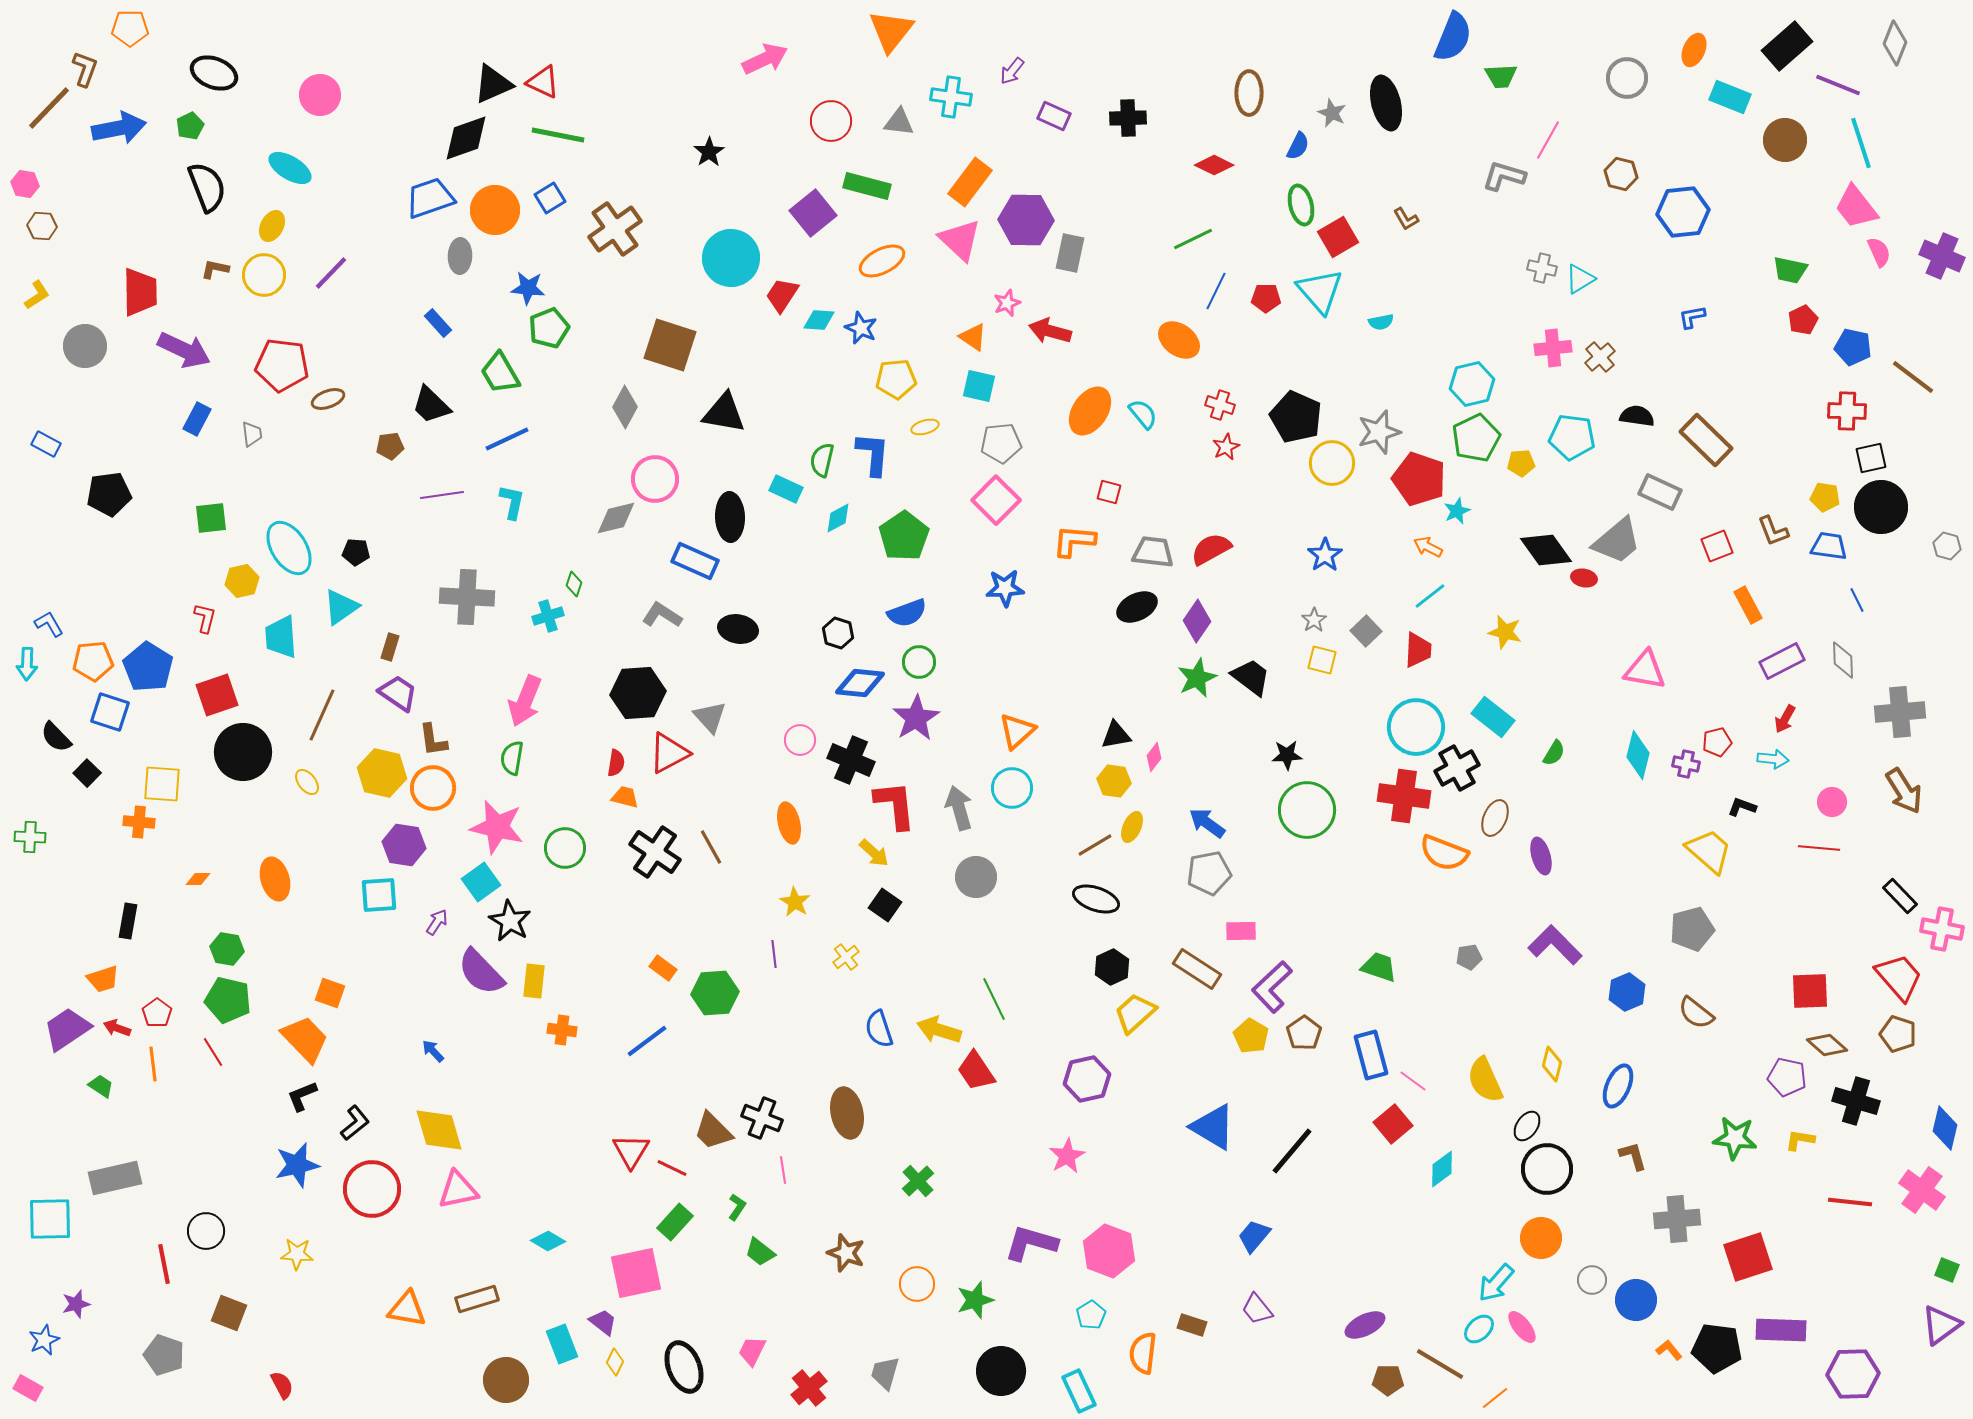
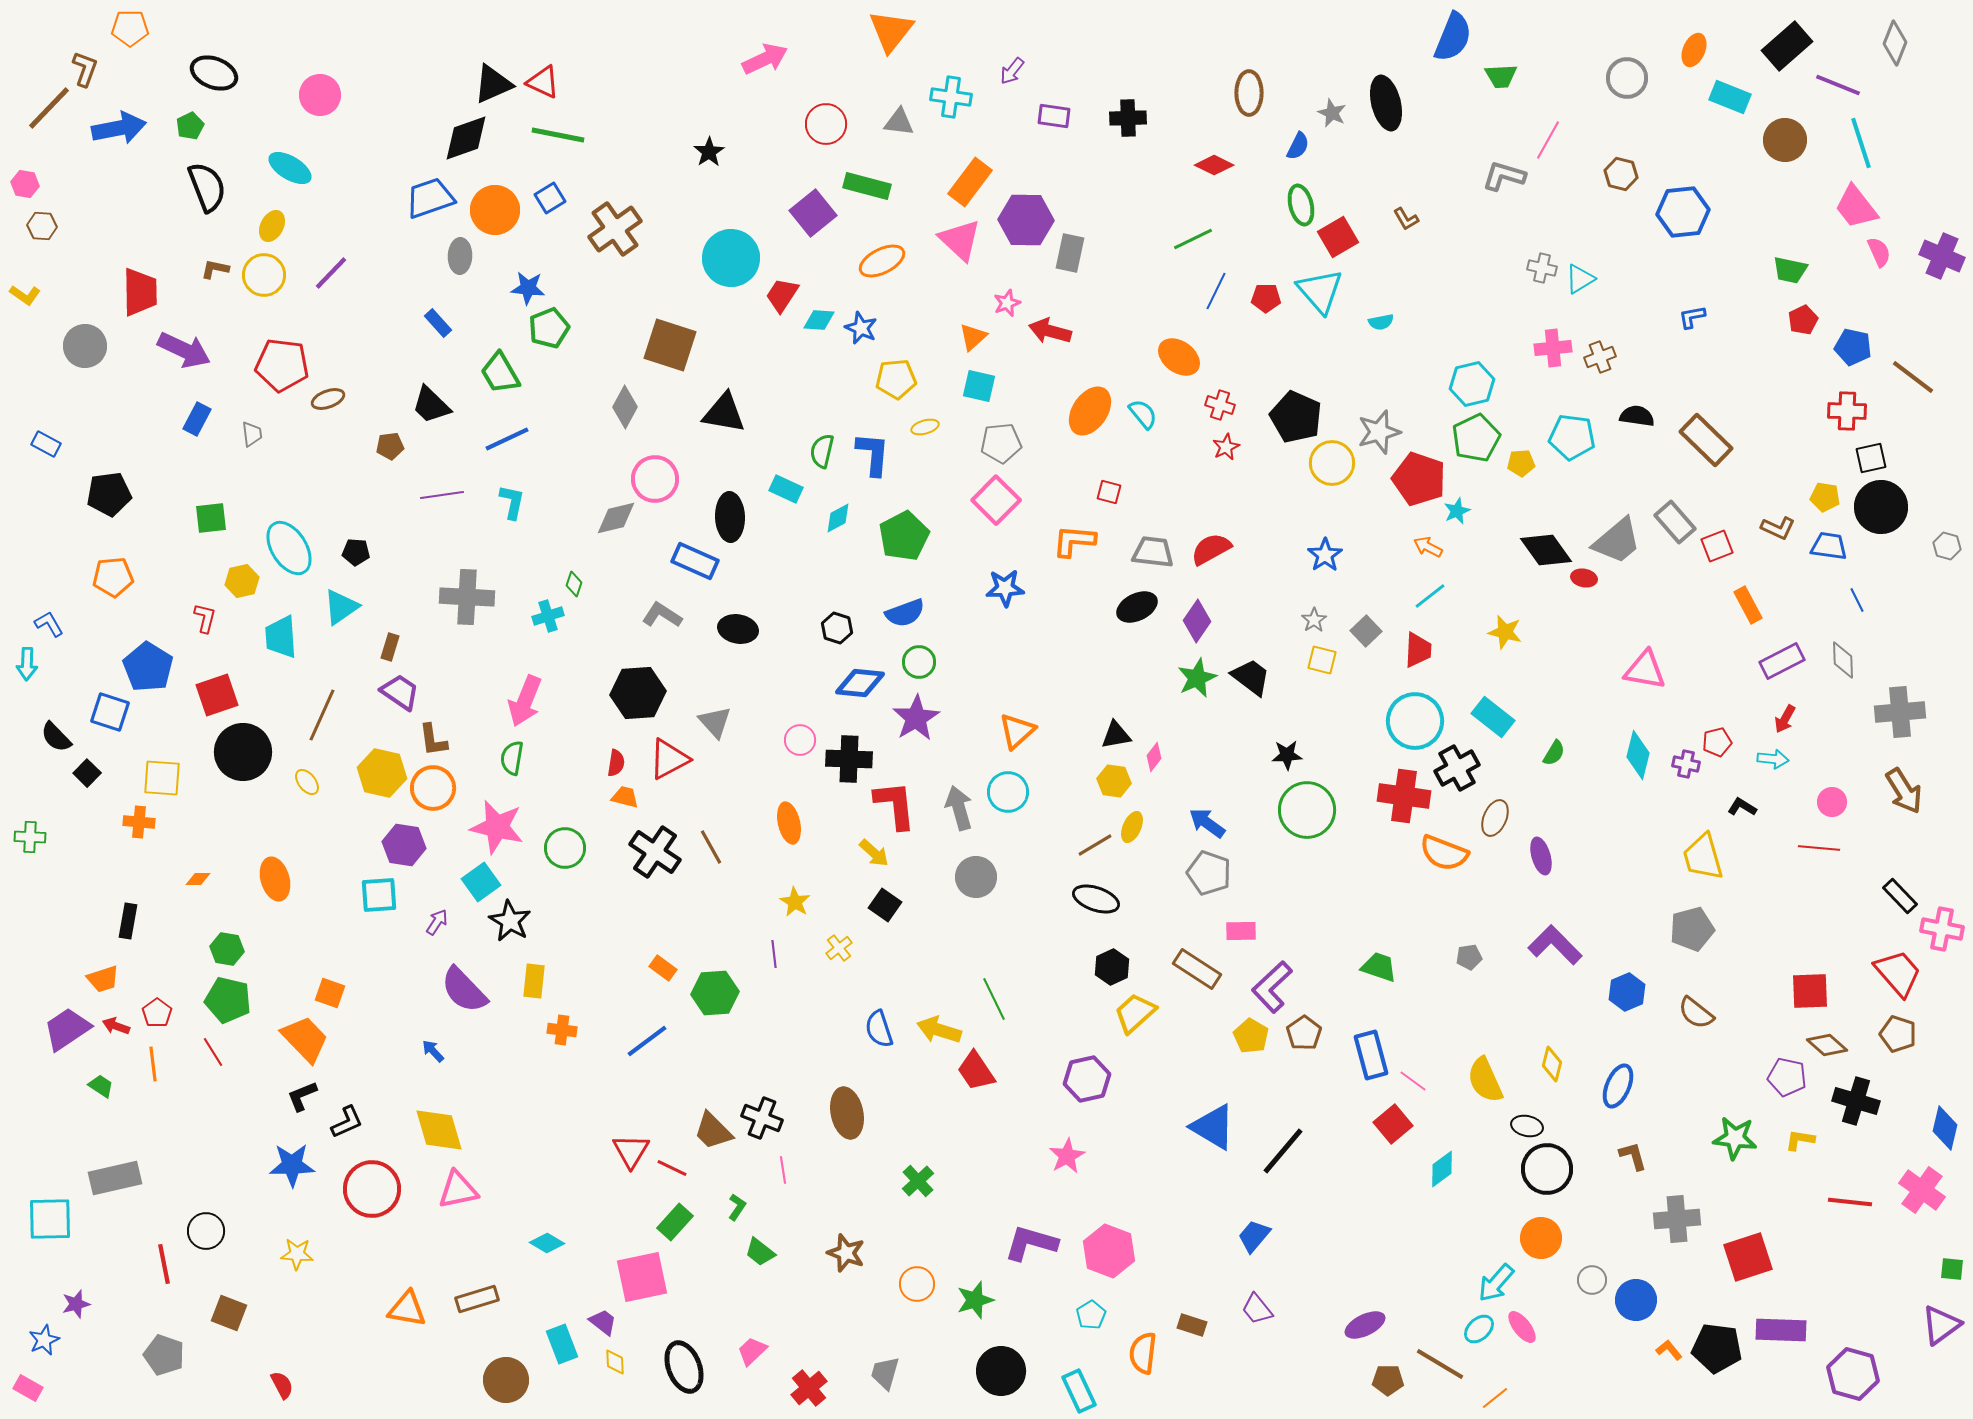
purple rectangle at (1054, 116): rotated 16 degrees counterclockwise
red circle at (831, 121): moved 5 px left, 3 px down
yellow L-shape at (37, 295): moved 12 px left; rotated 68 degrees clockwise
orange triangle at (973, 337): rotated 44 degrees clockwise
orange ellipse at (1179, 340): moved 17 px down
brown cross at (1600, 357): rotated 20 degrees clockwise
green semicircle at (822, 460): moved 9 px up
gray rectangle at (1660, 492): moved 15 px right, 30 px down; rotated 24 degrees clockwise
brown L-shape at (1773, 531): moved 5 px right, 3 px up; rotated 44 degrees counterclockwise
green pentagon at (904, 536): rotated 6 degrees clockwise
blue semicircle at (907, 613): moved 2 px left
black hexagon at (838, 633): moved 1 px left, 5 px up
orange pentagon at (93, 661): moved 20 px right, 84 px up
purple trapezoid at (398, 693): moved 2 px right, 1 px up
gray triangle at (710, 717): moved 5 px right, 5 px down
cyan circle at (1416, 727): moved 1 px left, 6 px up
red triangle at (669, 753): moved 6 px down
black cross at (851, 760): moved 2 px left, 1 px up; rotated 21 degrees counterclockwise
yellow square at (162, 784): moved 6 px up
cyan circle at (1012, 788): moved 4 px left, 4 px down
black L-shape at (1742, 807): rotated 12 degrees clockwise
yellow trapezoid at (1709, 851): moved 6 px left, 6 px down; rotated 147 degrees counterclockwise
gray pentagon at (1209, 873): rotated 30 degrees clockwise
yellow cross at (846, 957): moved 7 px left, 9 px up
purple semicircle at (481, 972): moved 17 px left, 18 px down
red trapezoid at (1899, 977): moved 1 px left, 4 px up
red arrow at (117, 1028): moved 1 px left, 2 px up
black L-shape at (355, 1123): moved 8 px left, 1 px up; rotated 15 degrees clockwise
black ellipse at (1527, 1126): rotated 68 degrees clockwise
black line at (1292, 1151): moved 9 px left
blue star at (297, 1165): moved 5 px left; rotated 12 degrees clockwise
cyan diamond at (548, 1241): moved 1 px left, 2 px down
green square at (1947, 1270): moved 5 px right, 1 px up; rotated 15 degrees counterclockwise
pink square at (636, 1273): moved 6 px right, 4 px down
pink trapezoid at (752, 1351): rotated 20 degrees clockwise
yellow diamond at (615, 1362): rotated 28 degrees counterclockwise
purple hexagon at (1853, 1374): rotated 18 degrees clockwise
